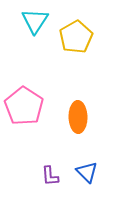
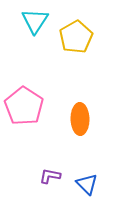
orange ellipse: moved 2 px right, 2 px down
blue triangle: moved 12 px down
purple L-shape: rotated 105 degrees clockwise
